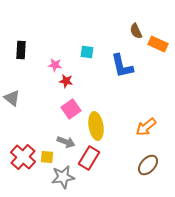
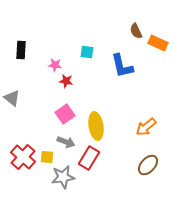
orange rectangle: moved 1 px up
pink square: moved 6 px left, 5 px down
